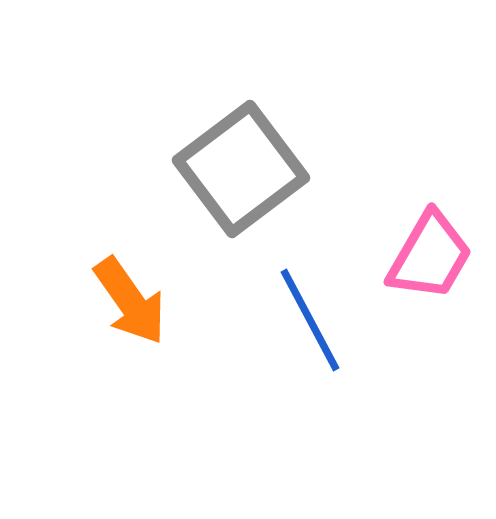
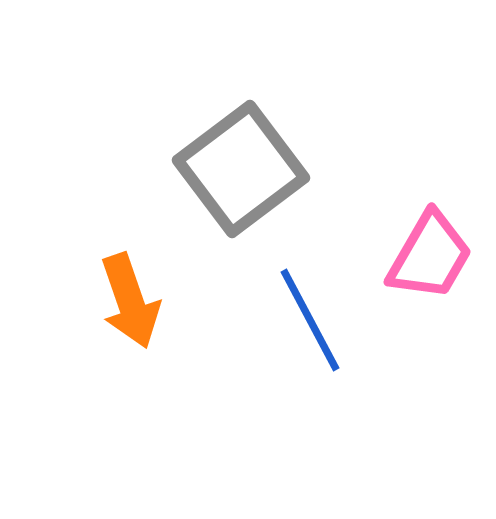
orange arrow: rotated 16 degrees clockwise
